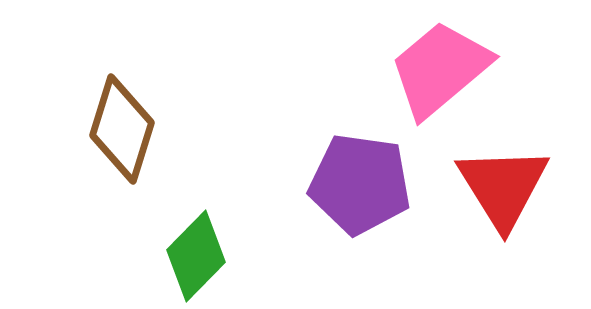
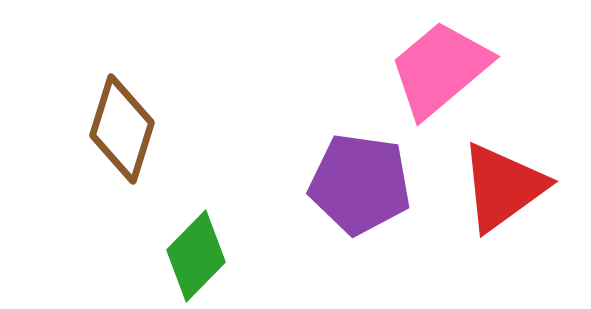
red triangle: rotated 26 degrees clockwise
